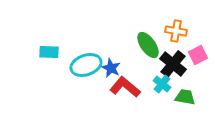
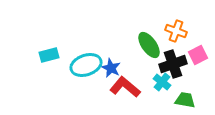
orange cross: rotated 10 degrees clockwise
green ellipse: moved 1 px right
cyan rectangle: moved 3 px down; rotated 18 degrees counterclockwise
black cross: rotated 32 degrees clockwise
cyan cross: moved 2 px up
green trapezoid: moved 3 px down
